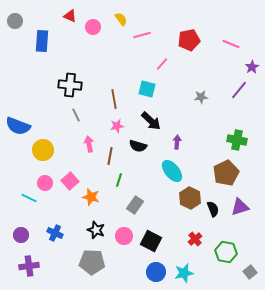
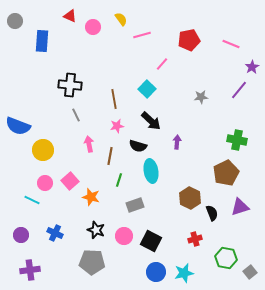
cyan square at (147, 89): rotated 30 degrees clockwise
cyan ellipse at (172, 171): moved 21 px left; rotated 30 degrees clockwise
cyan line at (29, 198): moved 3 px right, 2 px down
gray rectangle at (135, 205): rotated 36 degrees clockwise
black semicircle at (213, 209): moved 1 px left, 4 px down
red cross at (195, 239): rotated 24 degrees clockwise
green hexagon at (226, 252): moved 6 px down
purple cross at (29, 266): moved 1 px right, 4 px down
